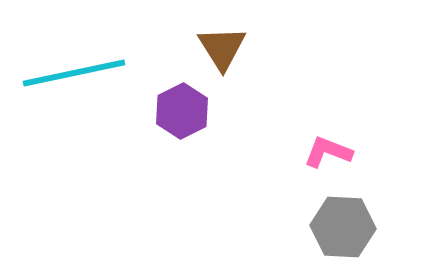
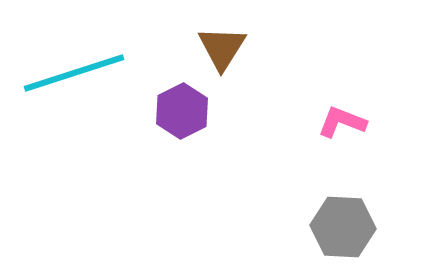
brown triangle: rotated 4 degrees clockwise
cyan line: rotated 6 degrees counterclockwise
pink L-shape: moved 14 px right, 30 px up
